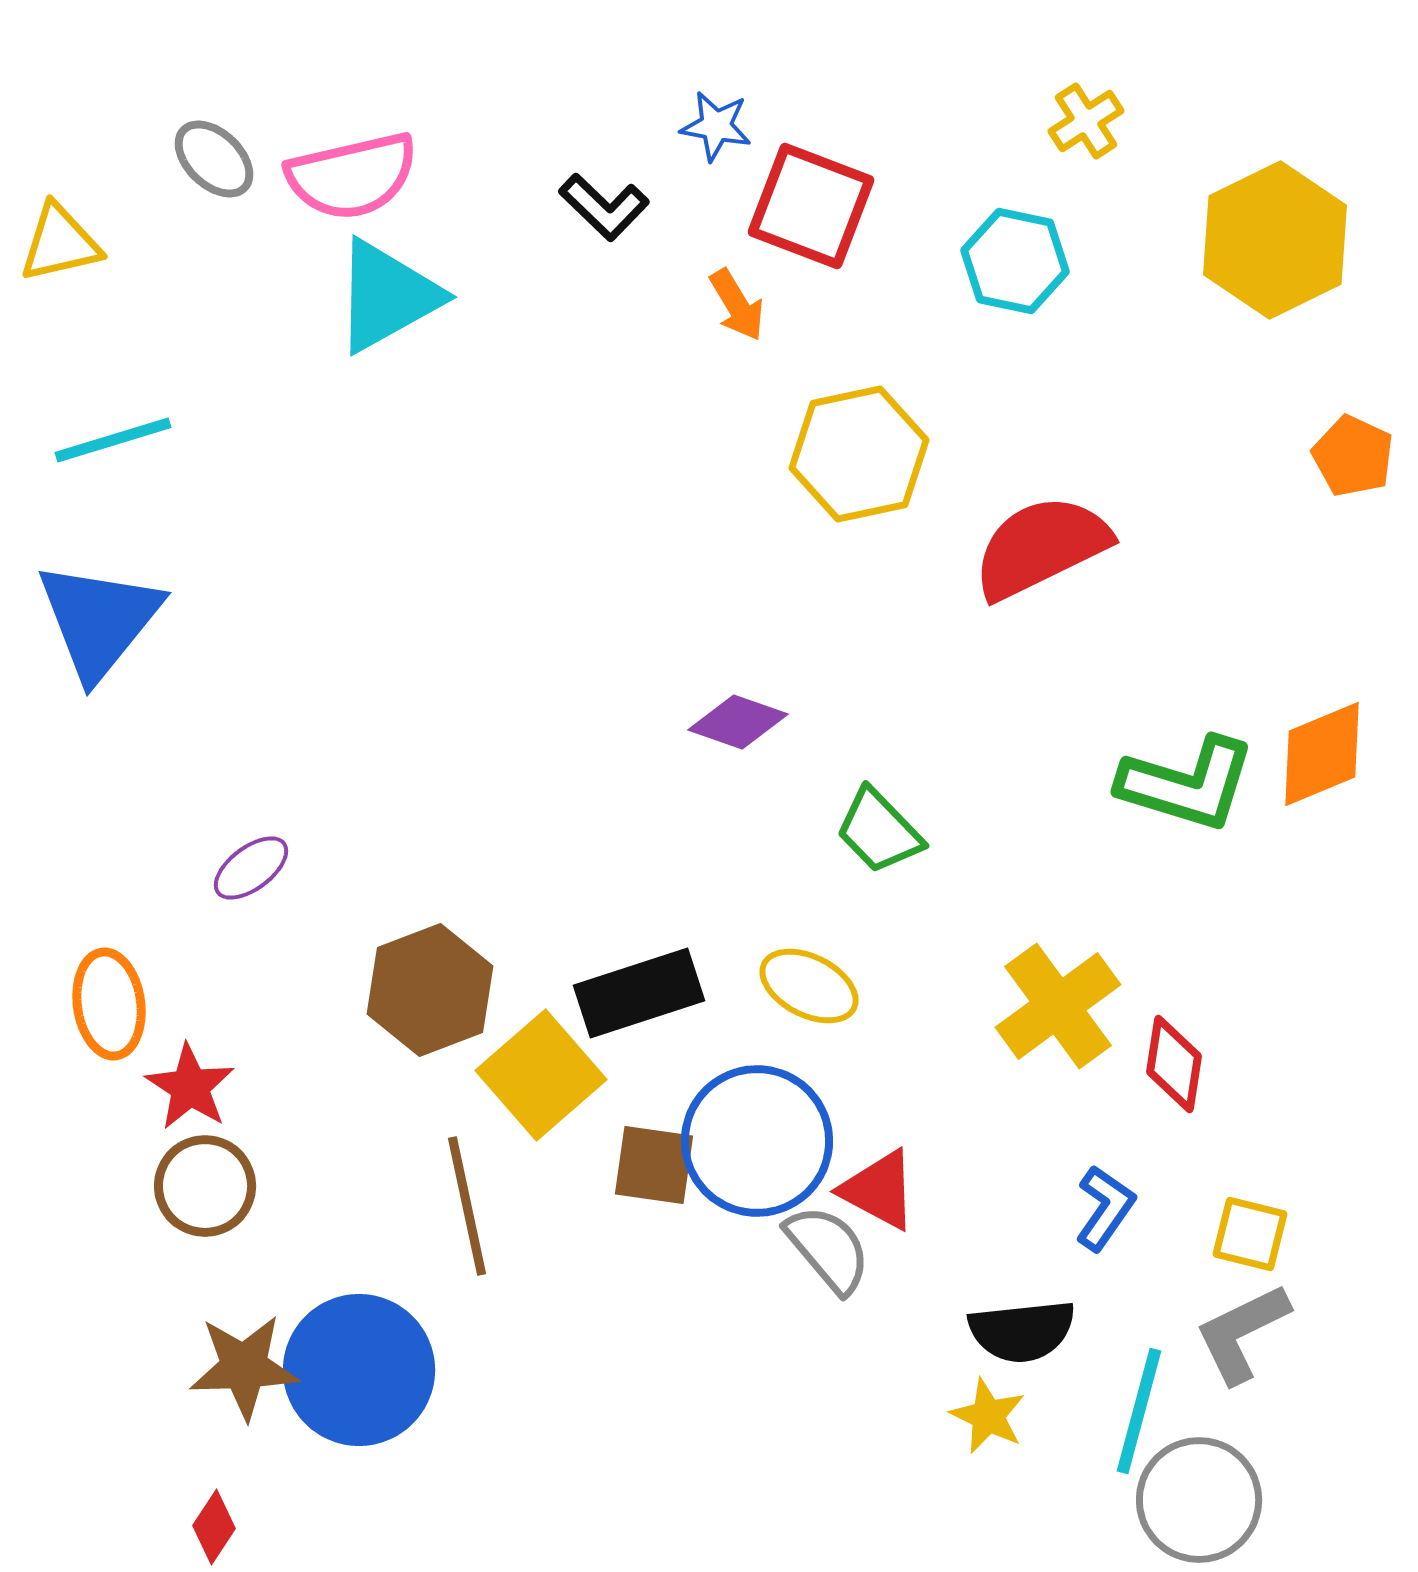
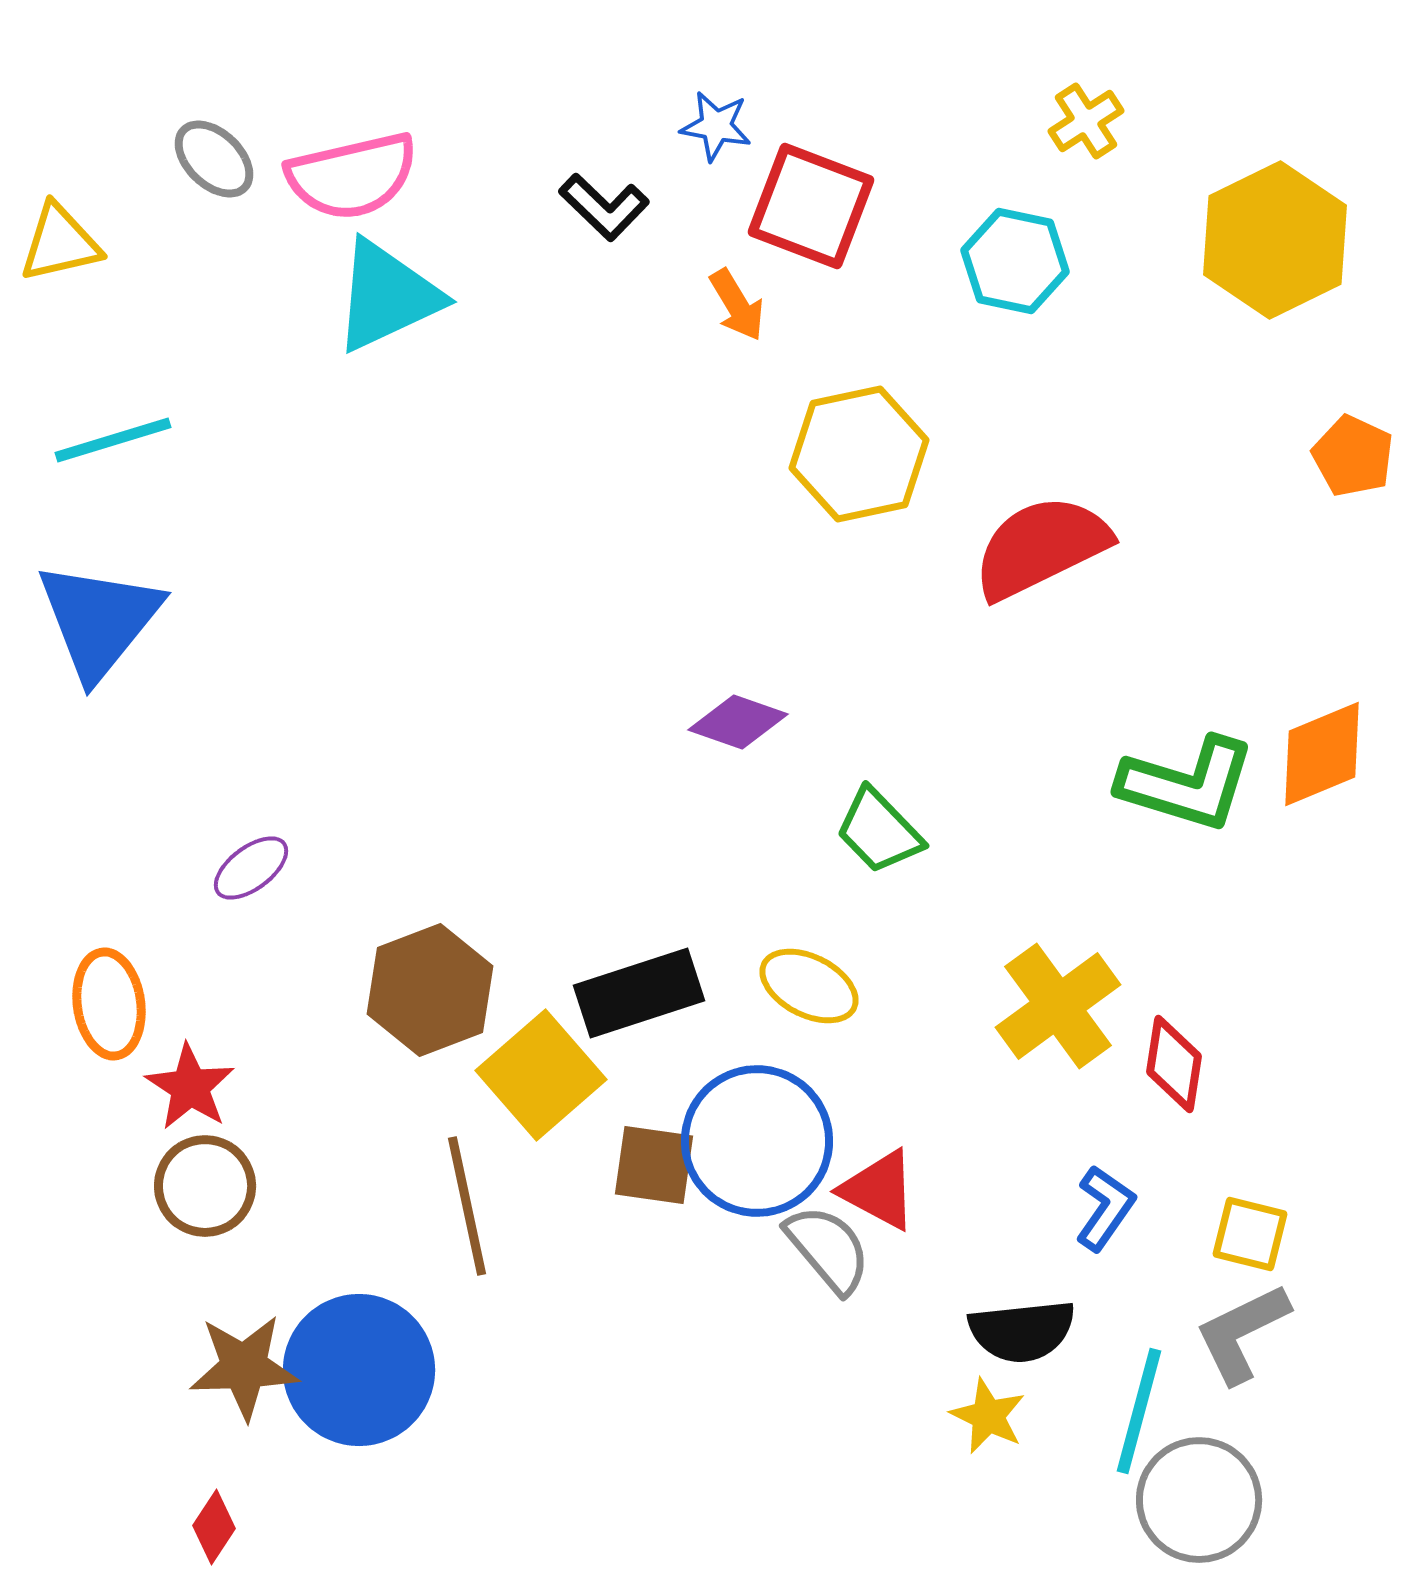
cyan triangle at (387, 296): rotated 4 degrees clockwise
